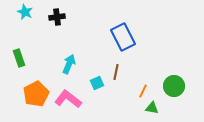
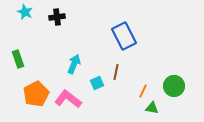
blue rectangle: moved 1 px right, 1 px up
green rectangle: moved 1 px left, 1 px down
cyan arrow: moved 5 px right
